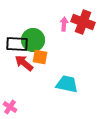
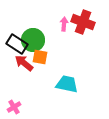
black rectangle: rotated 30 degrees clockwise
pink cross: moved 4 px right; rotated 24 degrees clockwise
